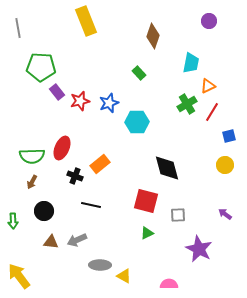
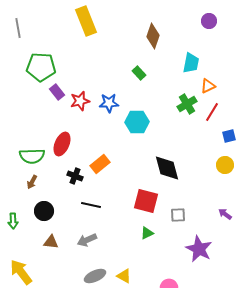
blue star: rotated 18 degrees clockwise
red ellipse: moved 4 px up
gray arrow: moved 10 px right
gray ellipse: moved 5 px left, 11 px down; rotated 25 degrees counterclockwise
yellow arrow: moved 2 px right, 4 px up
